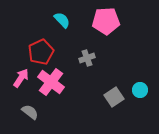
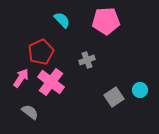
gray cross: moved 2 px down
